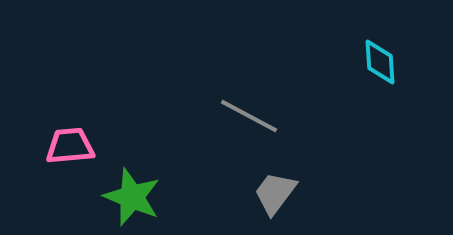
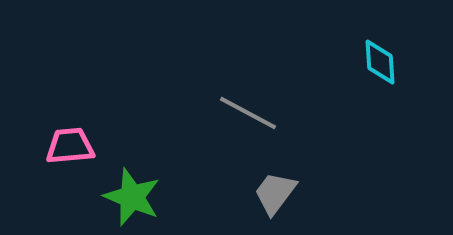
gray line: moved 1 px left, 3 px up
